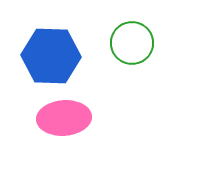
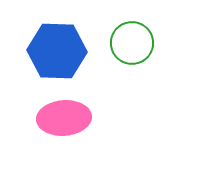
blue hexagon: moved 6 px right, 5 px up
